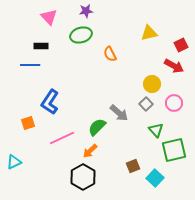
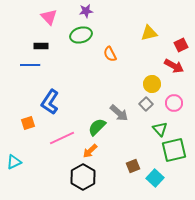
green triangle: moved 4 px right, 1 px up
